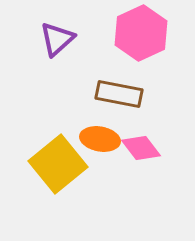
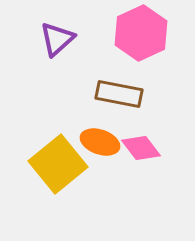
orange ellipse: moved 3 px down; rotated 9 degrees clockwise
